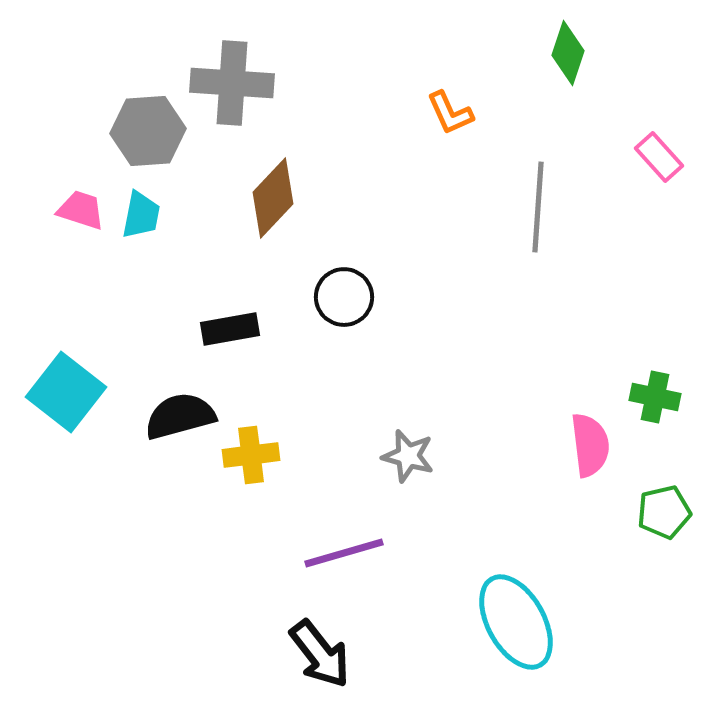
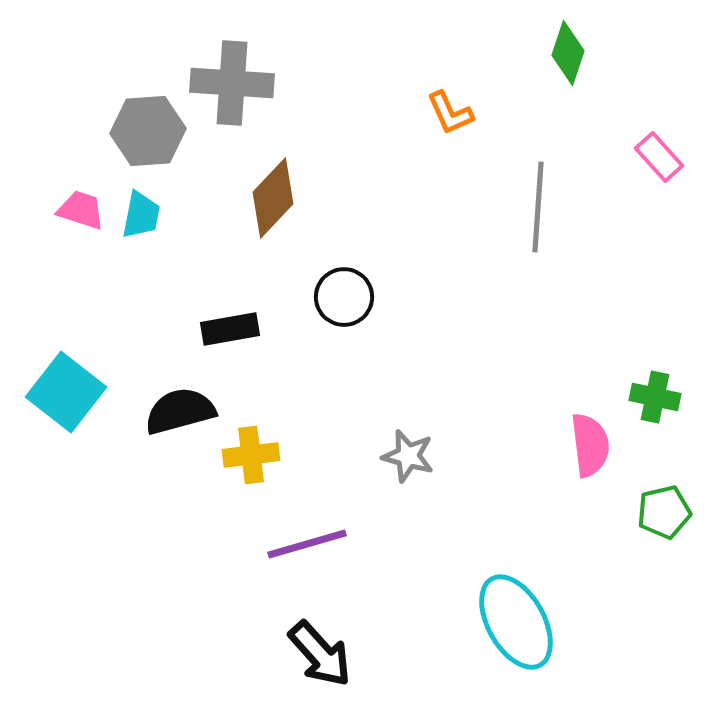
black semicircle: moved 5 px up
purple line: moved 37 px left, 9 px up
black arrow: rotated 4 degrees counterclockwise
